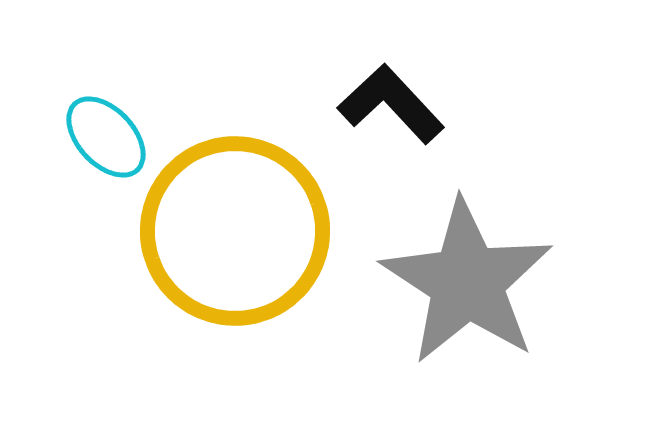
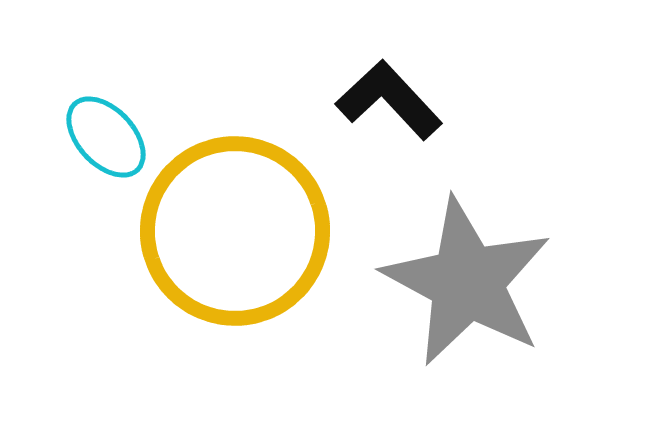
black L-shape: moved 2 px left, 4 px up
gray star: rotated 5 degrees counterclockwise
